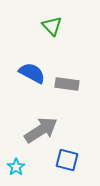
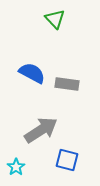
green triangle: moved 3 px right, 7 px up
